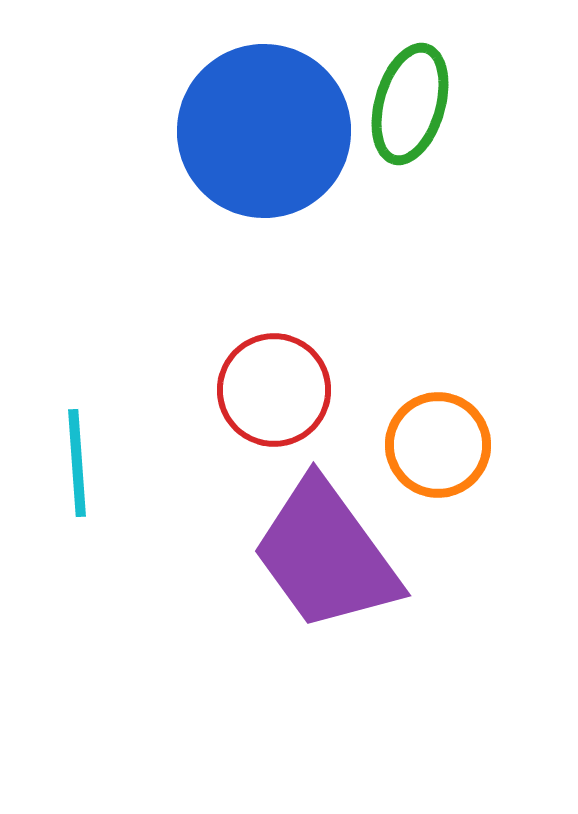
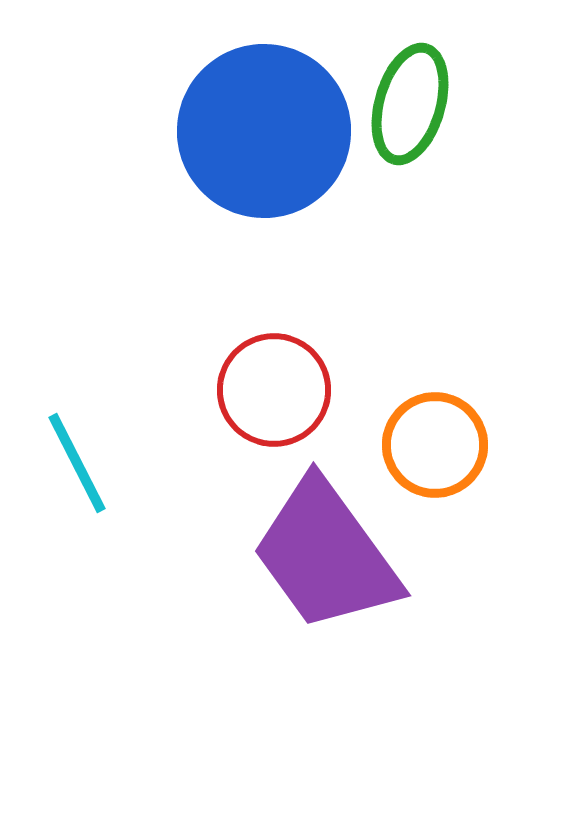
orange circle: moved 3 px left
cyan line: rotated 23 degrees counterclockwise
